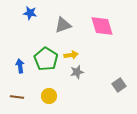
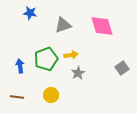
green pentagon: rotated 20 degrees clockwise
gray star: moved 1 px right, 1 px down; rotated 16 degrees counterclockwise
gray square: moved 3 px right, 17 px up
yellow circle: moved 2 px right, 1 px up
